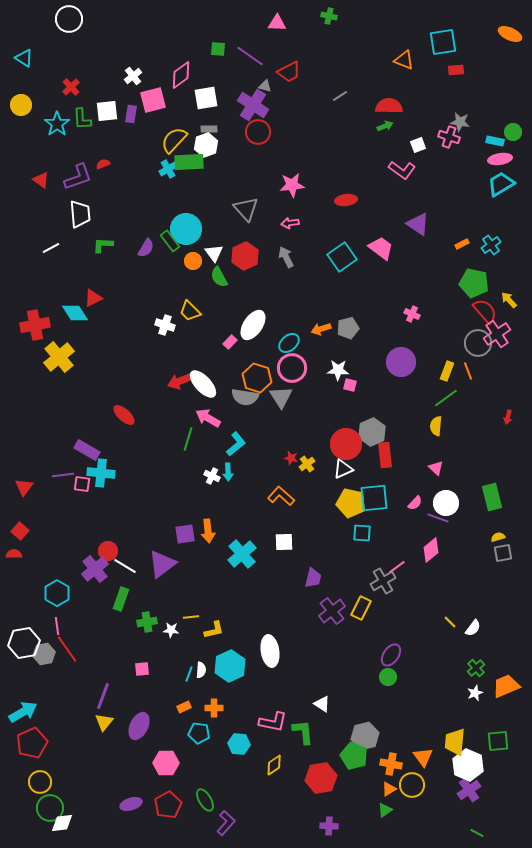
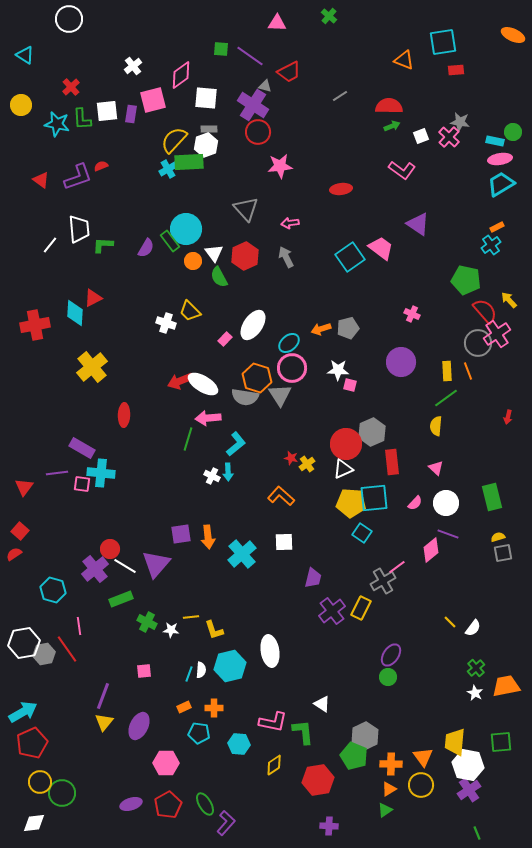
green cross at (329, 16): rotated 28 degrees clockwise
orange ellipse at (510, 34): moved 3 px right, 1 px down
green square at (218, 49): moved 3 px right
cyan triangle at (24, 58): moved 1 px right, 3 px up
white cross at (133, 76): moved 10 px up
white square at (206, 98): rotated 15 degrees clockwise
cyan star at (57, 124): rotated 25 degrees counterclockwise
green arrow at (385, 126): moved 7 px right
pink cross at (449, 137): rotated 25 degrees clockwise
white square at (418, 145): moved 3 px right, 9 px up
red semicircle at (103, 164): moved 2 px left, 2 px down
pink star at (292, 185): moved 12 px left, 19 px up
red ellipse at (346, 200): moved 5 px left, 11 px up
white trapezoid at (80, 214): moved 1 px left, 15 px down
orange rectangle at (462, 244): moved 35 px right, 17 px up
white line at (51, 248): moved 1 px left, 3 px up; rotated 24 degrees counterclockwise
cyan square at (342, 257): moved 8 px right
green pentagon at (474, 283): moved 8 px left, 3 px up
cyan diamond at (75, 313): rotated 36 degrees clockwise
white cross at (165, 325): moved 1 px right, 2 px up
pink rectangle at (230, 342): moved 5 px left, 3 px up
yellow cross at (59, 357): moved 33 px right, 10 px down
yellow rectangle at (447, 371): rotated 24 degrees counterclockwise
white ellipse at (203, 384): rotated 16 degrees counterclockwise
gray triangle at (281, 397): moved 1 px left, 2 px up
red ellipse at (124, 415): rotated 50 degrees clockwise
pink arrow at (208, 418): rotated 35 degrees counterclockwise
purple rectangle at (87, 450): moved 5 px left, 2 px up
red rectangle at (385, 455): moved 7 px right, 7 px down
purple line at (63, 475): moved 6 px left, 2 px up
yellow pentagon at (351, 503): rotated 8 degrees counterclockwise
purple line at (438, 518): moved 10 px right, 16 px down
orange arrow at (208, 531): moved 6 px down
cyan square at (362, 533): rotated 30 degrees clockwise
purple square at (185, 534): moved 4 px left
red circle at (108, 551): moved 2 px right, 2 px up
red semicircle at (14, 554): rotated 35 degrees counterclockwise
purple triangle at (162, 564): moved 6 px left; rotated 12 degrees counterclockwise
cyan hexagon at (57, 593): moved 4 px left, 3 px up; rotated 15 degrees counterclockwise
green rectangle at (121, 599): rotated 50 degrees clockwise
green cross at (147, 622): rotated 36 degrees clockwise
pink line at (57, 626): moved 22 px right
yellow L-shape at (214, 630): rotated 85 degrees clockwise
cyan hexagon at (230, 666): rotated 12 degrees clockwise
pink square at (142, 669): moved 2 px right, 2 px down
orange trapezoid at (506, 686): rotated 12 degrees clockwise
white star at (475, 693): rotated 21 degrees counterclockwise
gray hexagon at (365, 736): rotated 12 degrees counterclockwise
green square at (498, 741): moved 3 px right, 1 px down
orange cross at (391, 764): rotated 10 degrees counterclockwise
white hexagon at (468, 765): rotated 12 degrees counterclockwise
red hexagon at (321, 778): moved 3 px left, 2 px down
yellow circle at (412, 785): moved 9 px right
green ellipse at (205, 800): moved 4 px down
green circle at (50, 808): moved 12 px right, 15 px up
white diamond at (62, 823): moved 28 px left
green line at (477, 833): rotated 40 degrees clockwise
